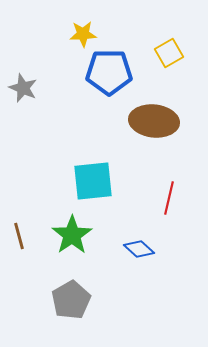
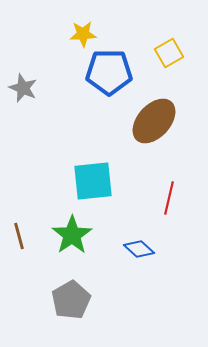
brown ellipse: rotated 54 degrees counterclockwise
